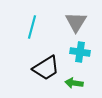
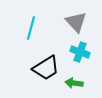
gray triangle: rotated 15 degrees counterclockwise
cyan line: moved 1 px left, 1 px down
cyan cross: rotated 12 degrees clockwise
